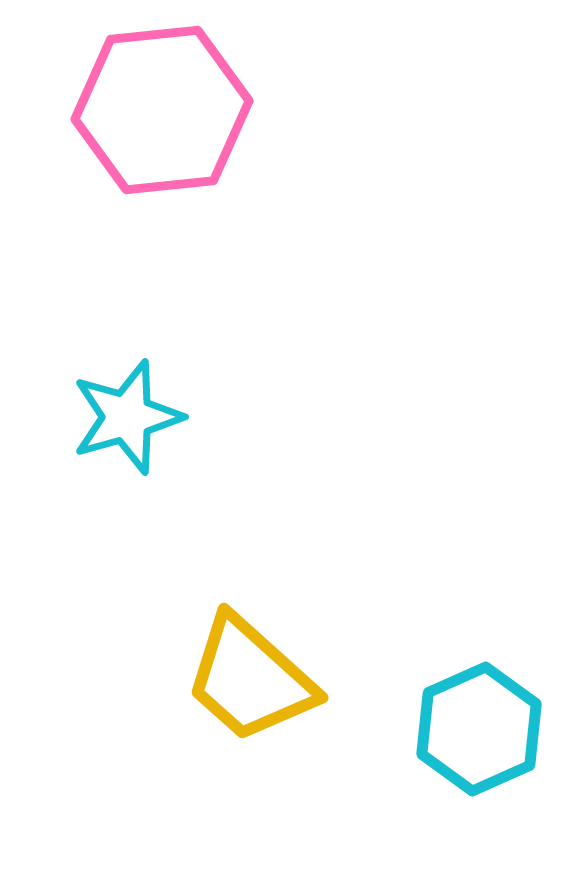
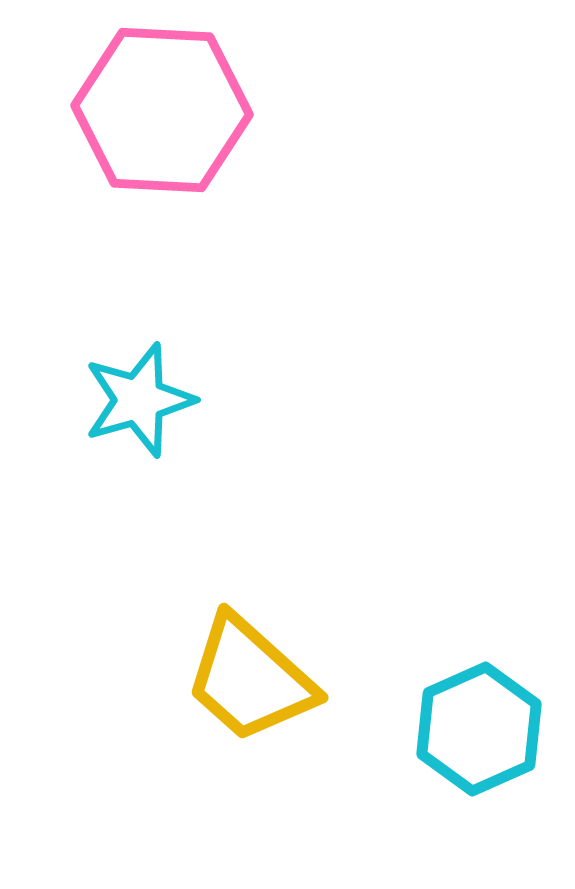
pink hexagon: rotated 9 degrees clockwise
cyan star: moved 12 px right, 17 px up
